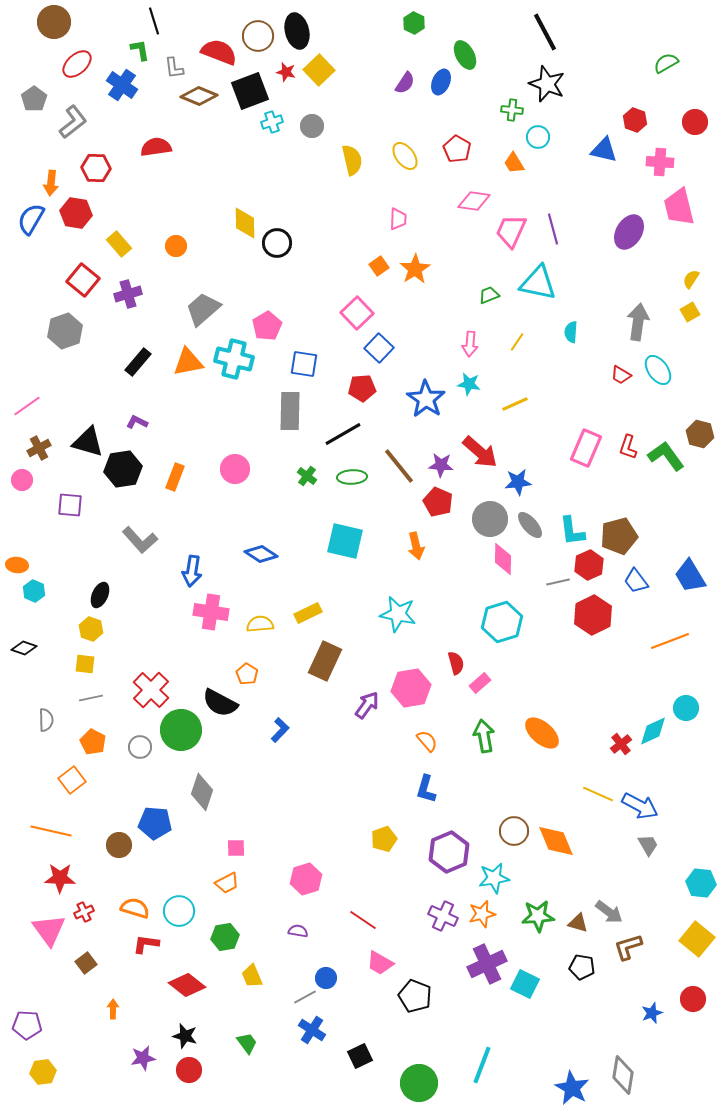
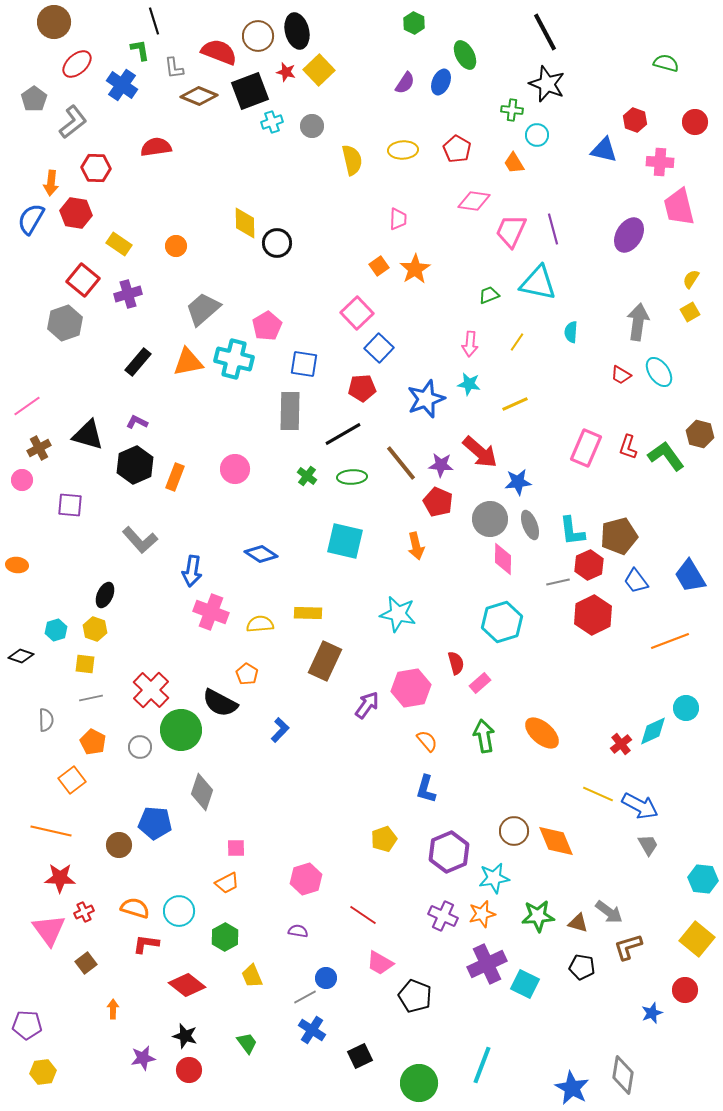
green semicircle at (666, 63): rotated 45 degrees clockwise
cyan circle at (538, 137): moved 1 px left, 2 px up
yellow ellipse at (405, 156): moved 2 px left, 6 px up; rotated 56 degrees counterclockwise
purple ellipse at (629, 232): moved 3 px down
yellow rectangle at (119, 244): rotated 15 degrees counterclockwise
gray hexagon at (65, 331): moved 8 px up
cyan ellipse at (658, 370): moved 1 px right, 2 px down
blue star at (426, 399): rotated 18 degrees clockwise
black triangle at (88, 442): moved 7 px up
brown line at (399, 466): moved 2 px right, 3 px up
black hexagon at (123, 469): moved 12 px right, 4 px up; rotated 15 degrees counterclockwise
gray ellipse at (530, 525): rotated 20 degrees clockwise
cyan hexagon at (34, 591): moved 22 px right, 39 px down; rotated 20 degrees clockwise
black ellipse at (100, 595): moved 5 px right
pink cross at (211, 612): rotated 12 degrees clockwise
yellow rectangle at (308, 613): rotated 28 degrees clockwise
yellow hexagon at (91, 629): moved 4 px right
black diamond at (24, 648): moved 3 px left, 8 px down
cyan hexagon at (701, 883): moved 2 px right, 4 px up
red line at (363, 920): moved 5 px up
green hexagon at (225, 937): rotated 20 degrees counterclockwise
red circle at (693, 999): moved 8 px left, 9 px up
